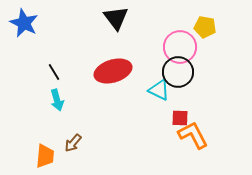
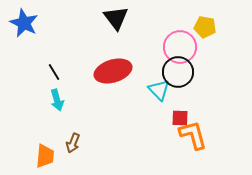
cyan triangle: rotated 20 degrees clockwise
orange L-shape: rotated 12 degrees clockwise
brown arrow: rotated 18 degrees counterclockwise
